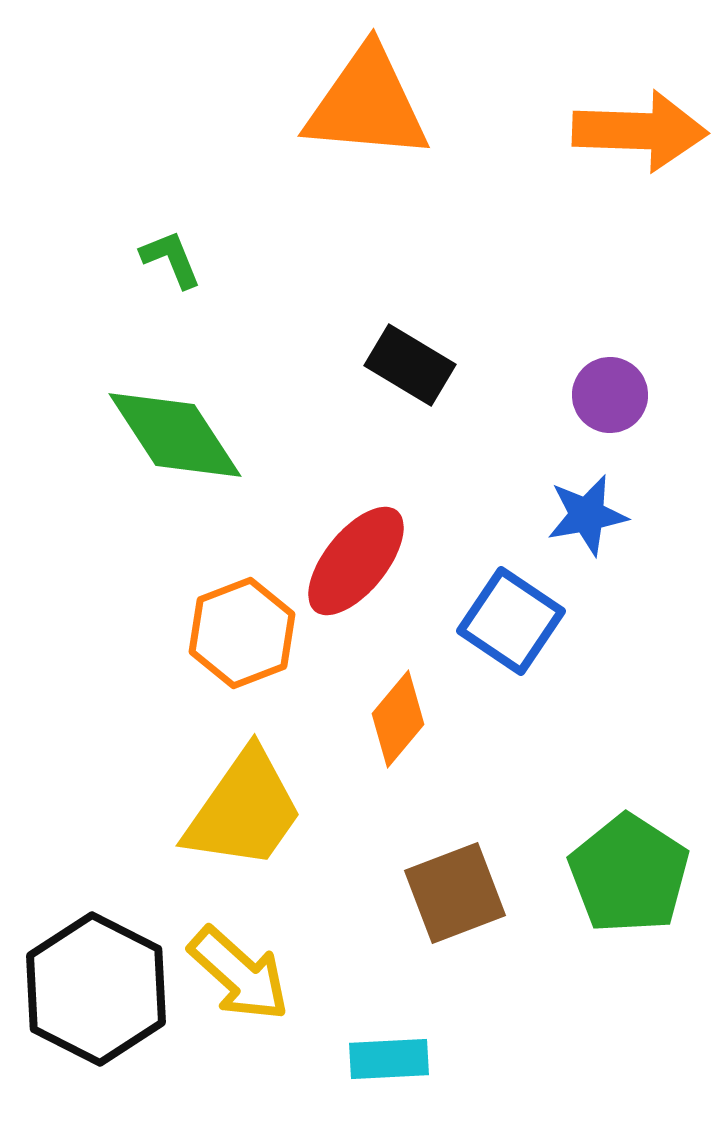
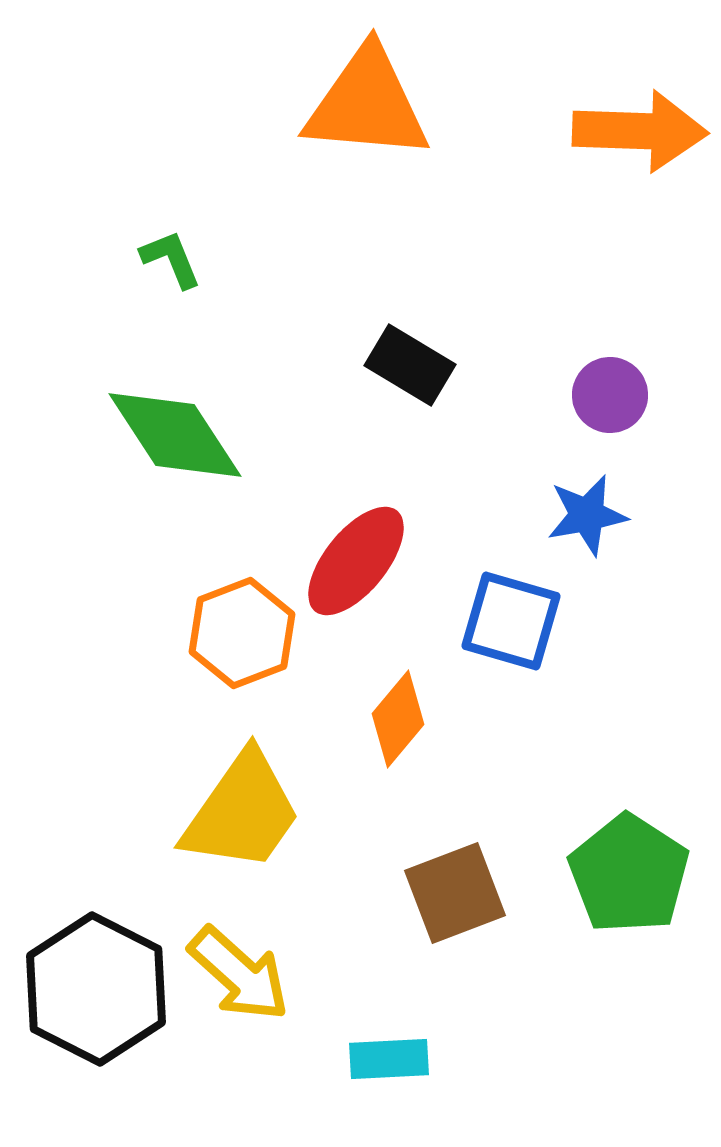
blue square: rotated 18 degrees counterclockwise
yellow trapezoid: moved 2 px left, 2 px down
